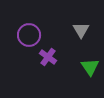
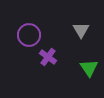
green triangle: moved 1 px left, 1 px down
